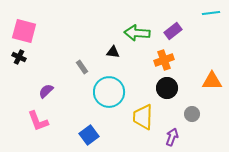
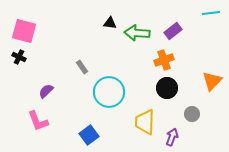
black triangle: moved 3 px left, 29 px up
orange triangle: rotated 45 degrees counterclockwise
yellow trapezoid: moved 2 px right, 5 px down
